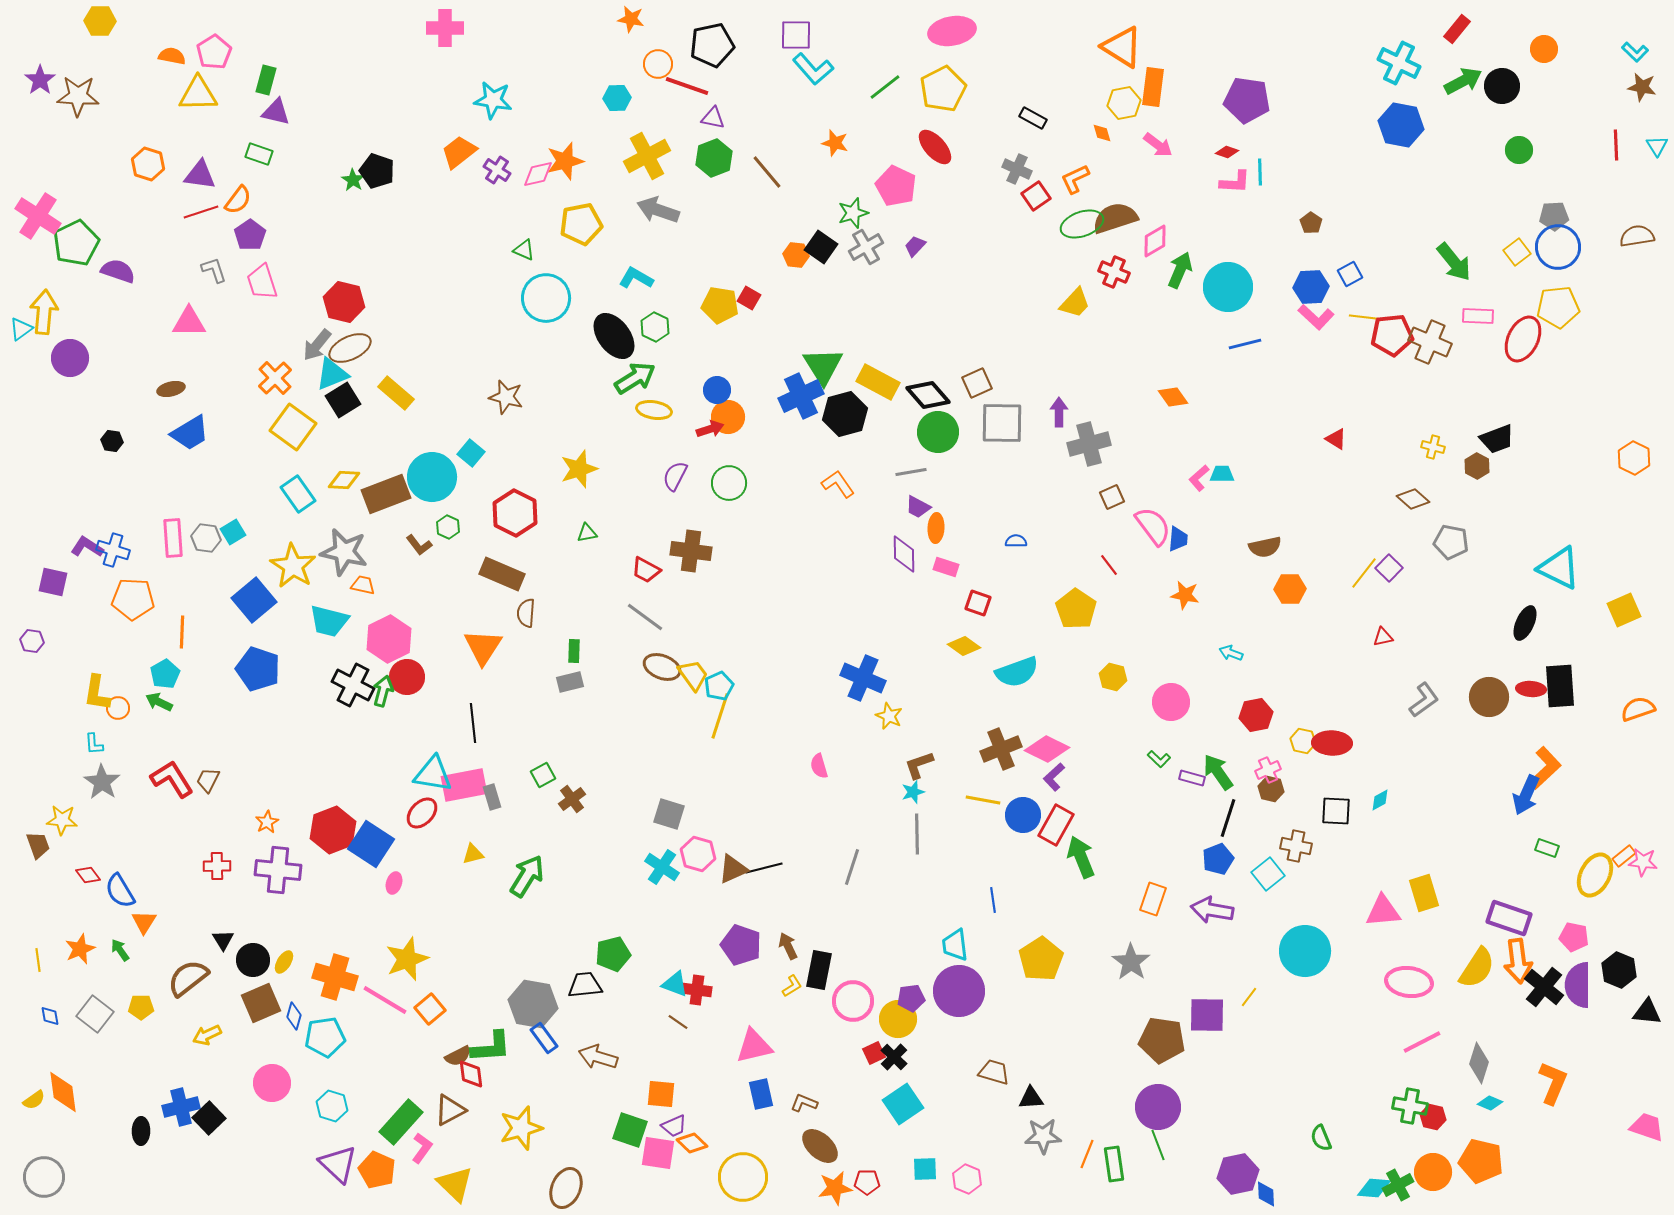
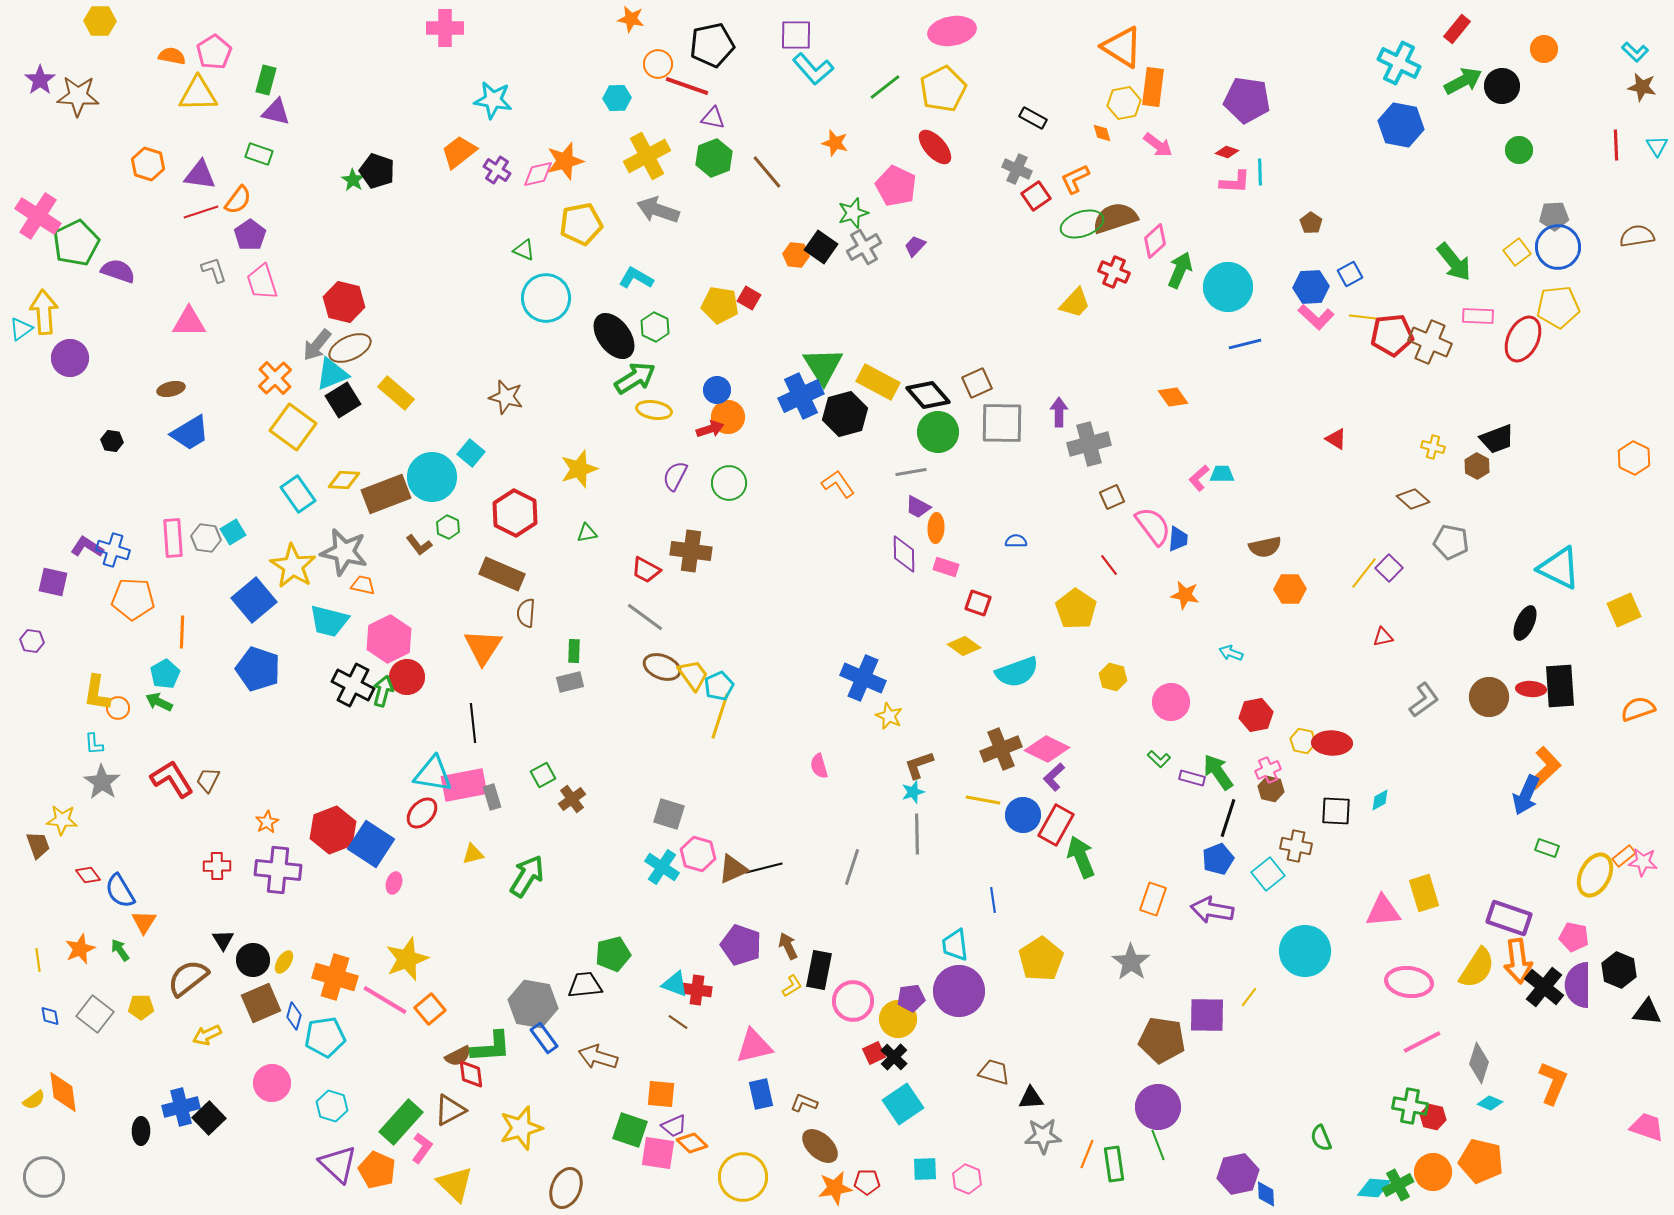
pink diamond at (1155, 241): rotated 12 degrees counterclockwise
gray cross at (866, 247): moved 2 px left
yellow arrow at (44, 312): rotated 9 degrees counterclockwise
